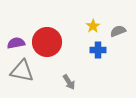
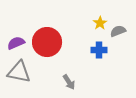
yellow star: moved 7 px right, 3 px up
purple semicircle: rotated 12 degrees counterclockwise
blue cross: moved 1 px right
gray triangle: moved 3 px left, 1 px down
